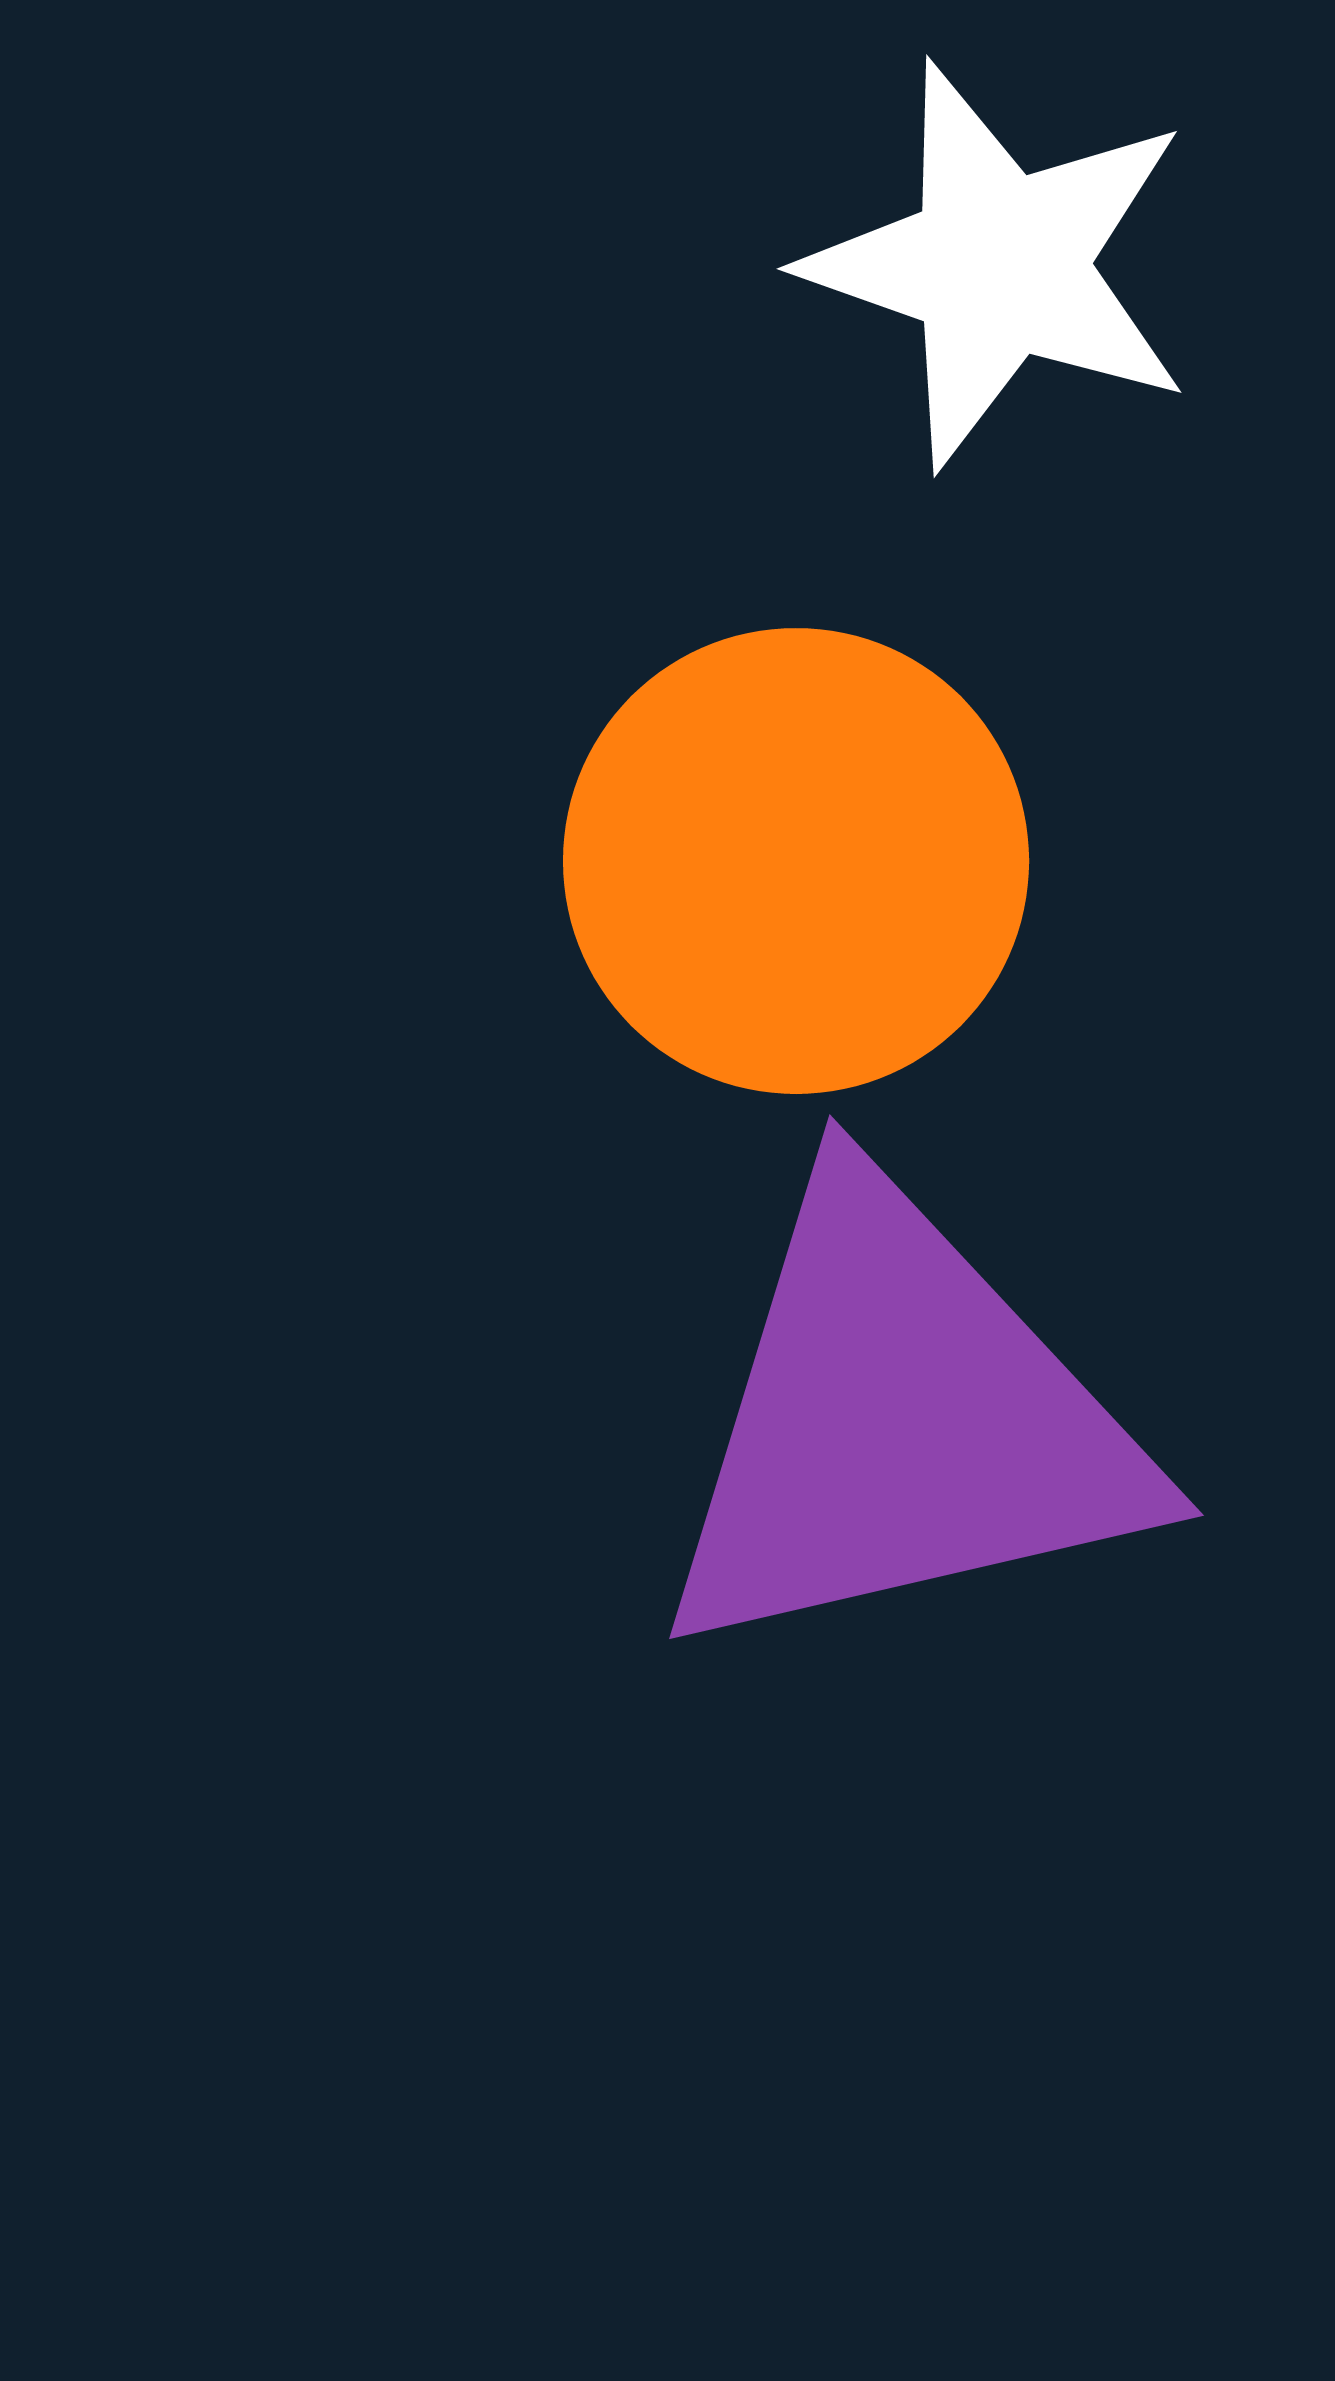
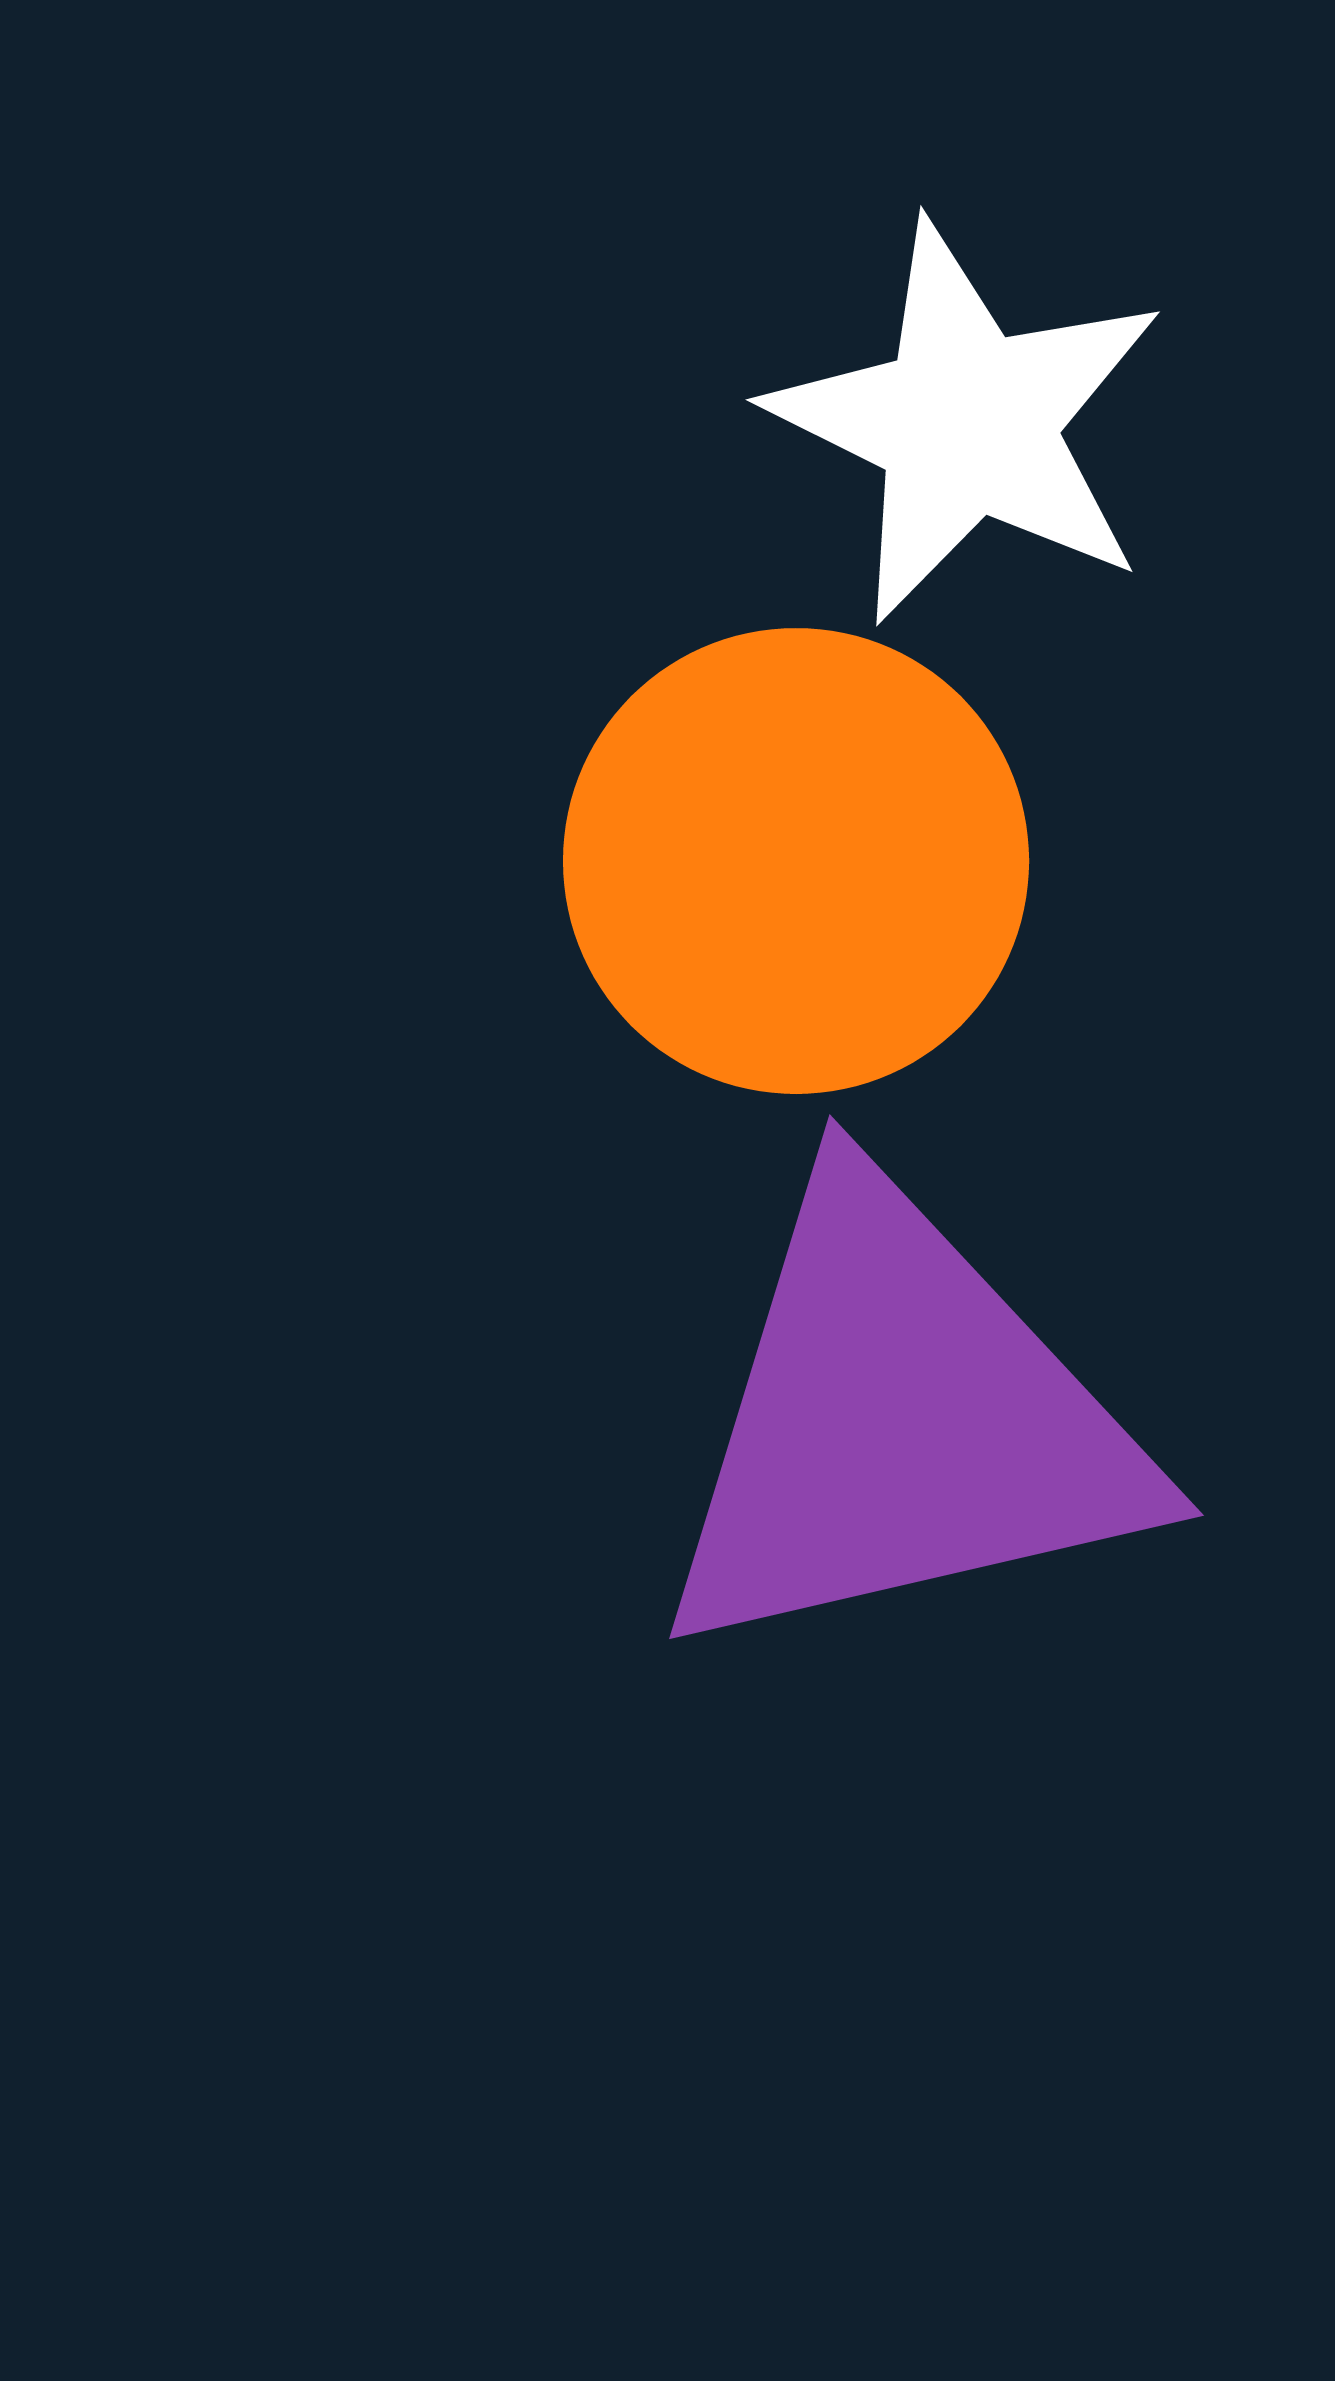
white star: moved 32 px left, 158 px down; rotated 7 degrees clockwise
